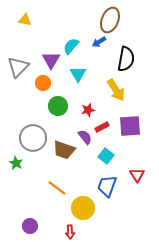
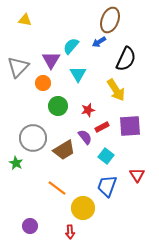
black semicircle: rotated 15 degrees clockwise
brown trapezoid: rotated 50 degrees counterclockwise
